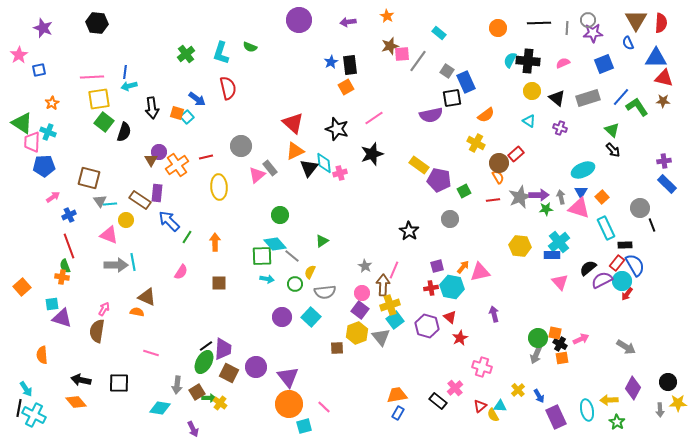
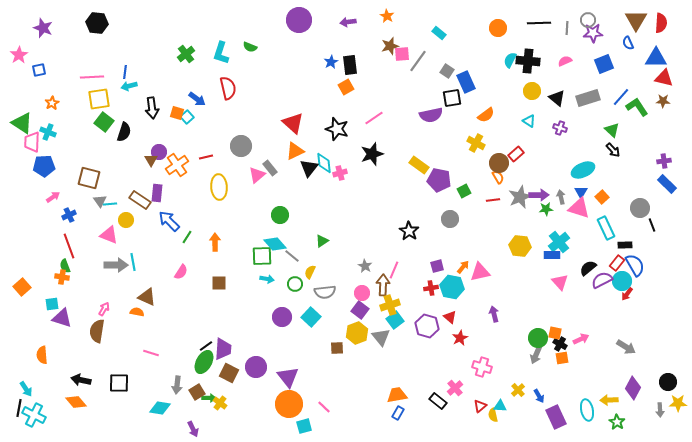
pink semicircle at (563, 63): moved 2 px right, 2 px up
yellow semicircle at (493, 415): rotated 16 degrees clockwise
